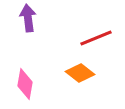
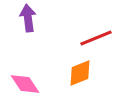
orange diamond: rotated 60 degrees counterclockwise
pink diamond: rotated 44 degrees counterclockwise
